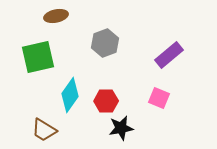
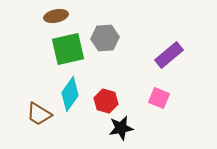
gray hexagon: moved 5 px up; rotated 16 degrees clockwise
green square: moved 30 px right, 8 px up
cyan diamond: moved 1 px up
red hexagon: rotated 15 degrees clockwise
brown trapezoid: moved 5 px left, 16 px up
